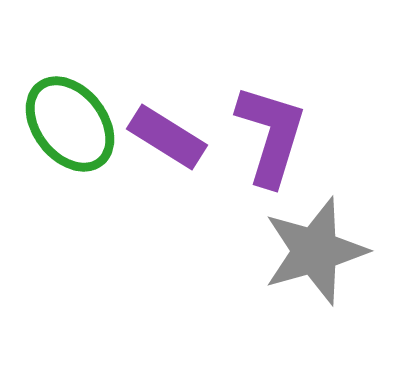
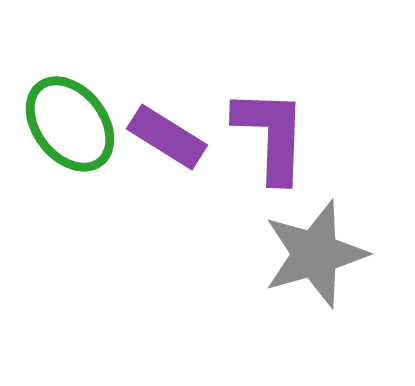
purple L-shape: rotated 15 degrees counterclockwise
gray star: moved 3 px down
